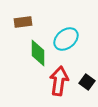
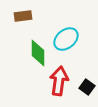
brown rectangle: moved 6 px up
black square: moved 5 px down
